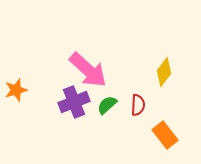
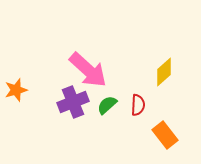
yellow diamond: rotated 12 degrees clockwise
purple cross: moved 1 px left
